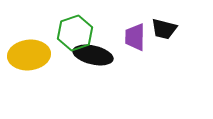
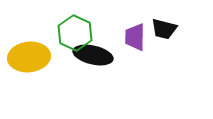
green hexagon: rotated 16 degrees counterclockwise
yellow ellipse: moved 2 px down
